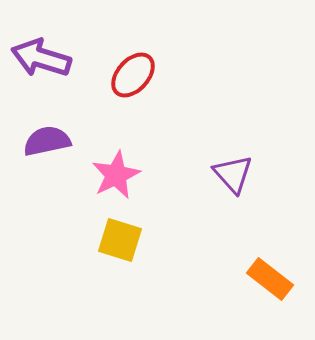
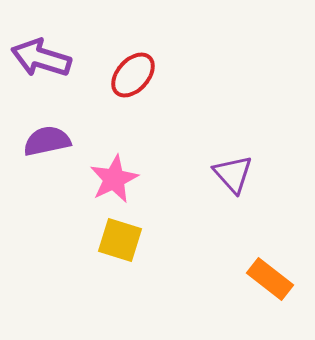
pink star: moved 2 px left, 4 px down
